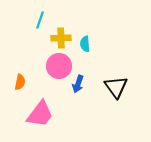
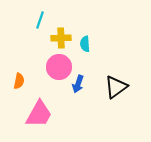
pink circle: moved 1 px down
orange semicircle: moved 1 px left, 1 px up
black triangle: rotated 30 degrees clockwise
pink trapezoid: moved 1 px left; rotated 8 degrees counterclockwise
